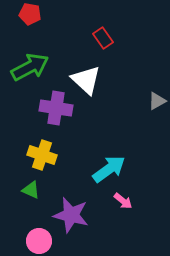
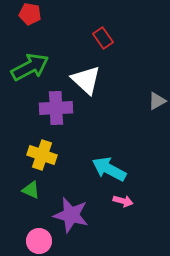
purple cross: rotated 12 degrees counterclockwise
cyan arrow: rotated 116 degrees counterclockwise
pink arrow: rotated 24 degrees counterclockwise
